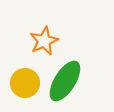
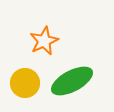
green ellipse: moved 7 px right; rotated 30 degrees clockwise
